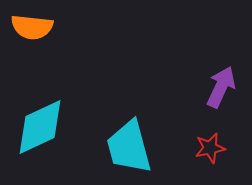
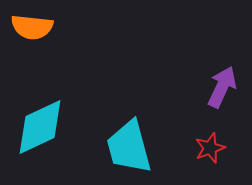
purple arrow: moved 1 px right
red star: rotated 8 degrees counterclockwise
